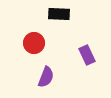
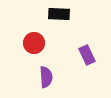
purple semicircle: rotated 25 degrees counterclockwise
